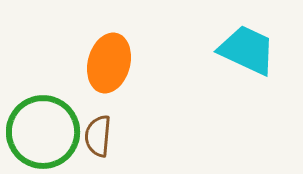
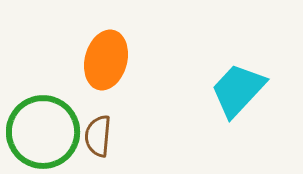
cyan trapezoid: moved 9 px left, 40 px down; rotated 72 degrees counterclockwise
orange ellipse: moved 3 px left, 3 px up
